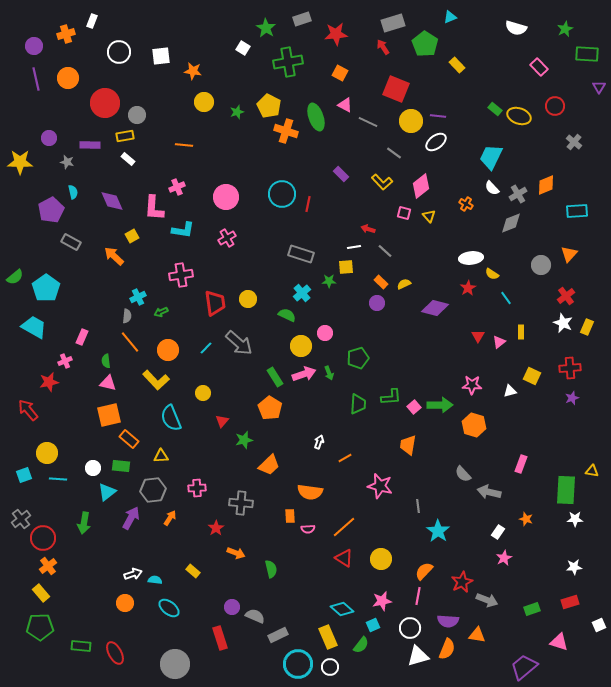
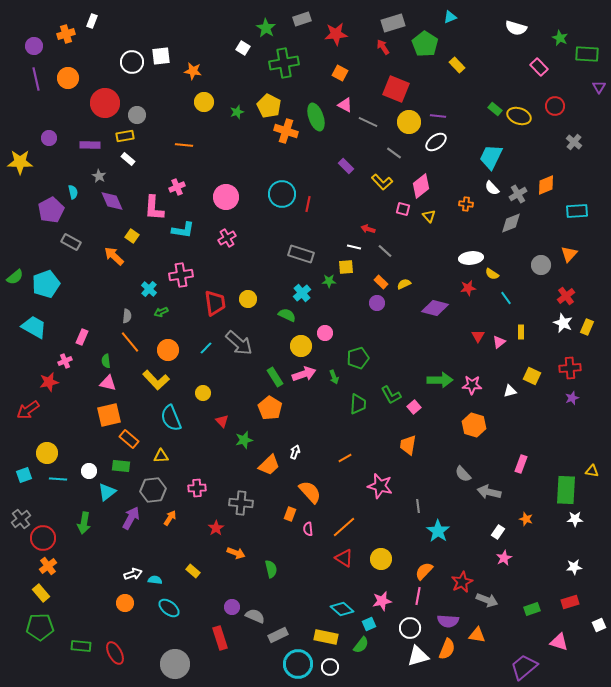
green star at (565, 29): moved 5 px left, 9 px down; rotated 21 degrees counterclockwise
white circle at (119, 52): moved 13 px right, 10 px down
green cross at (288, 62): moved 4 px left, 1 px down
yellow circle at (411, 121): moved 2 px left, 1 px down
gray star at (67, 162): moved 32 px right, 14 px down; rotated 16 degrees clockwise
purple rectangle at (341, 174): moved 5 px right, 8 px up
orange cross at (466, 204): rotated 24 degrees counterclockwise
pink square at (404, 213): moved 1 px left, 4 px up
yellow square at (132, 236): rotated 24 degrees counterclockwise
white line at (354, 247): rotated 24 degrees clockwise
cyan pentagon at (46, 288): moved 4 px up; rotated 16 degrees clockwise
red star at (468, 288): rotated 21 degrees clockwise
cyan cross at (138, 297): moved 11 px right, 8 px up; rotated 21 degrees counterclockwise
green arrow at (329, 373): moved 5 px right, 4 px down
green L-shape at (391, 397): moved 2 px up; rotated 65 degrees clockwise
green arrow at (440, 405): moved 25 px up
red arrow at (28, 410): rotated 85 degrees counterclockwise
red triangle at (222, 421): rotated 24 degrees counterclockwise
white arrow at (319, 442): moved 24 px left, 10 px down
white circle at (93, 468): moved 4 px left, 3 px down
orange semicircle at (310, 492): rotated 140 degrees counterclockwise
orange rectangle at (290, 516): moved 2 px up; rotated 24 degrees clockwise
pink semicircle at (308, 529): rotated 88 degrees clockwise
cyan square at (373, 625): moved 4 px left, 1 px up
yellow rectangle at (328, 637): moved 2 px left; rotated 55 degrees counterclockwise
